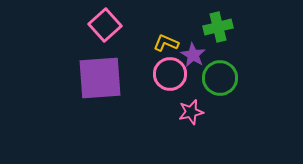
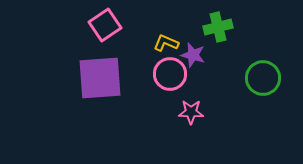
pink square: rotated 8 degrees clockwise
purple star: rotated 15 degrees counterclockwise
green circle: moved 43 px right
pink star: rotated 15 degrees clockwise
